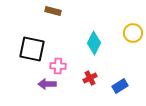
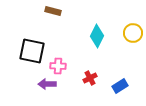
cyan diamond: moved 3 px right, 7 px up
black square: moved 2 px down
